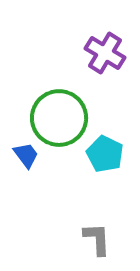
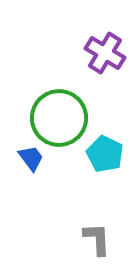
blue trapezoid: moved 5 px right, 3 px down
